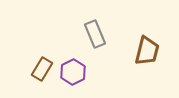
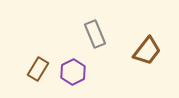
brown trapezoid: rotated 24 degrees clockwise
brown rectangle: moved 4 px left
